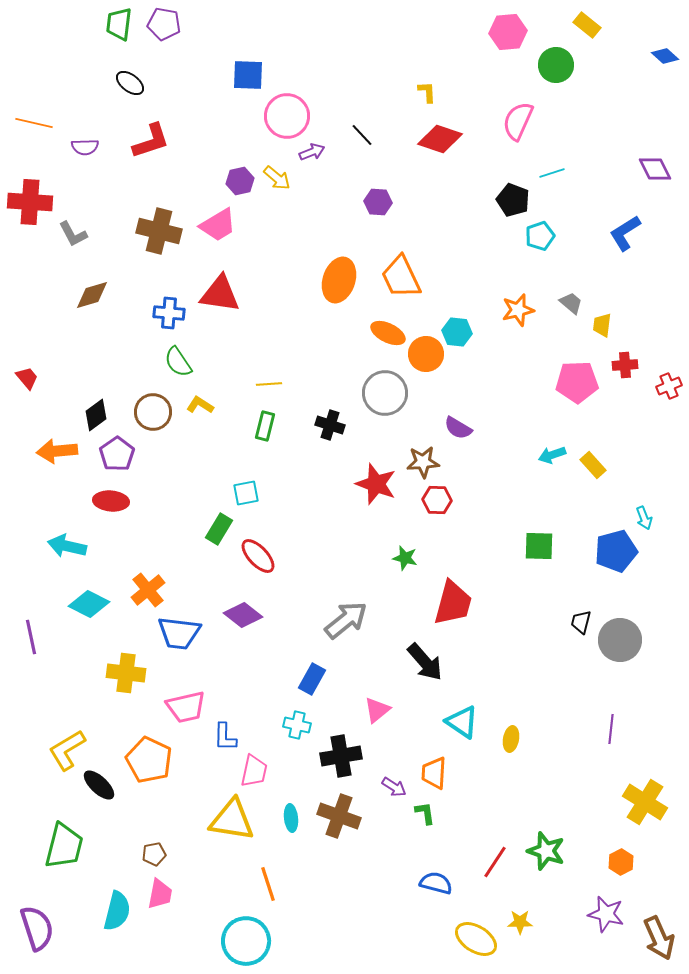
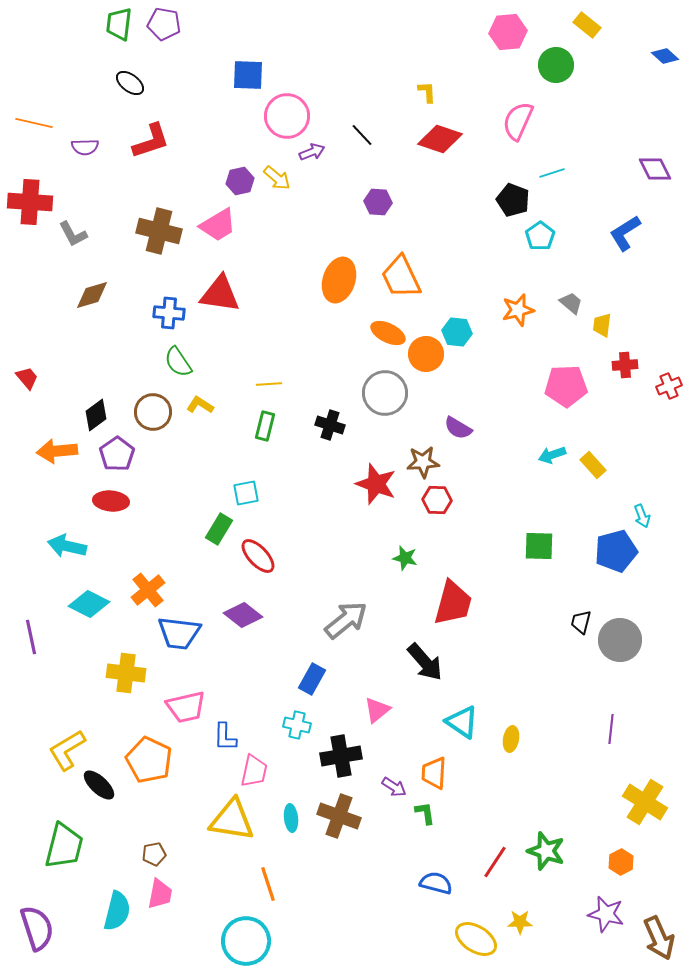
cyan pentagon at (540, 236): rotated 16 degrees counterclockwise
pink pentagon at (577, 382): moved 11 px left, 4 px down
cyan arrow at (644, 518): moved 2 px left, 2 px up
